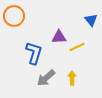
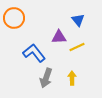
orange circle: moved 2 px down
blue triangle: moved 13 px left
blue L-shape: rotated 55 degrees counterclockwise
gray arrow: rotated 30 degrees counterclockwise
